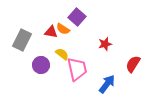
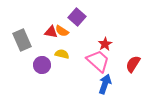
orange semicircle: moved 1 px left, 2 px down
gray rectangle: rotated 50 degrees counterclockwise
red star: rotated 16 degrees counterclockwise
yellow semicircle: rotated 24 degrees counterclockwise
purple circle: moved 1 px right
pink trapezoid: moved 21 px right, 8 px up; rotated 35 degrees counterclockwise
blue arrow: moved 2 px left; rotated 18 degrees counterclockwise
